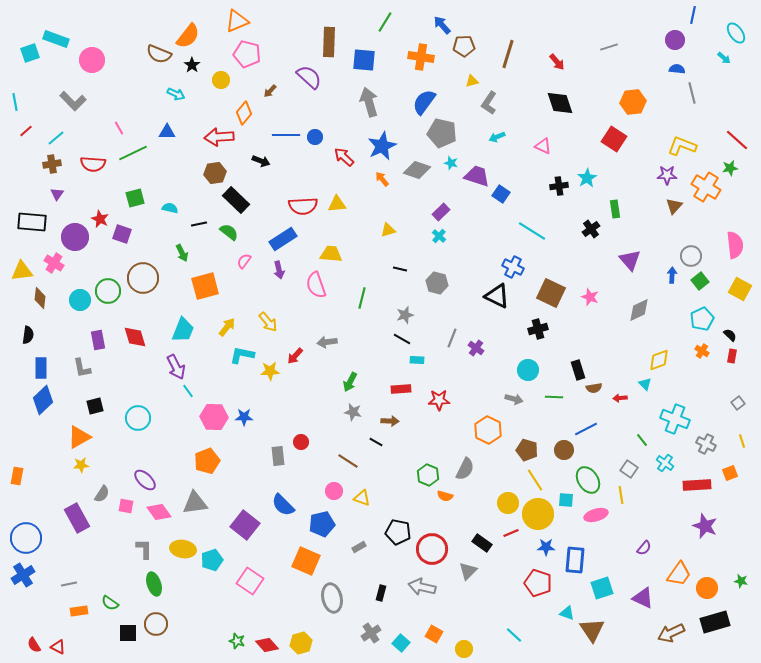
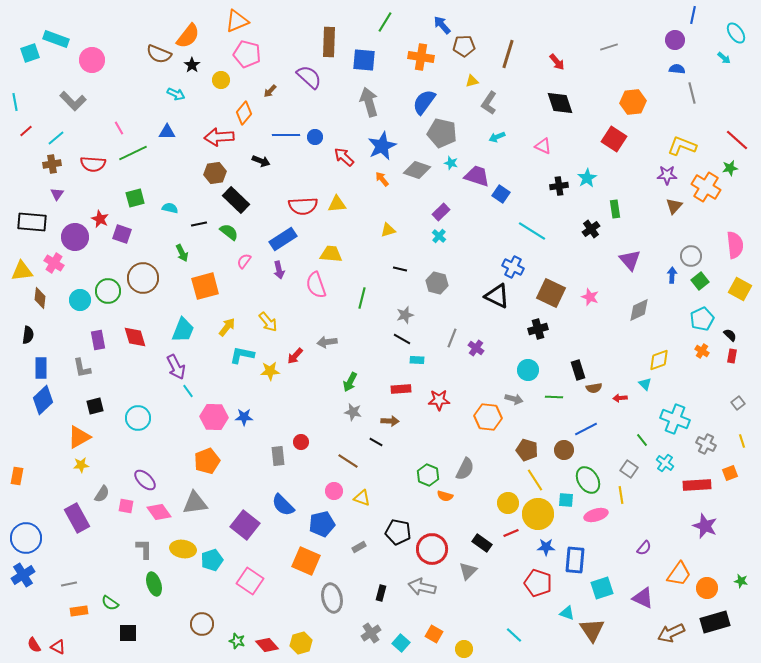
orange hexagon at (488, 430): moved 13 px up; rotated 20 degrees counterclockwise
brown circle at (156, 624): moved 46 px right
